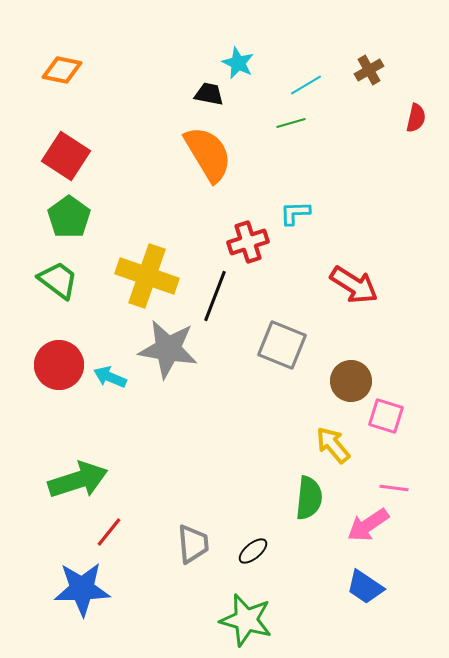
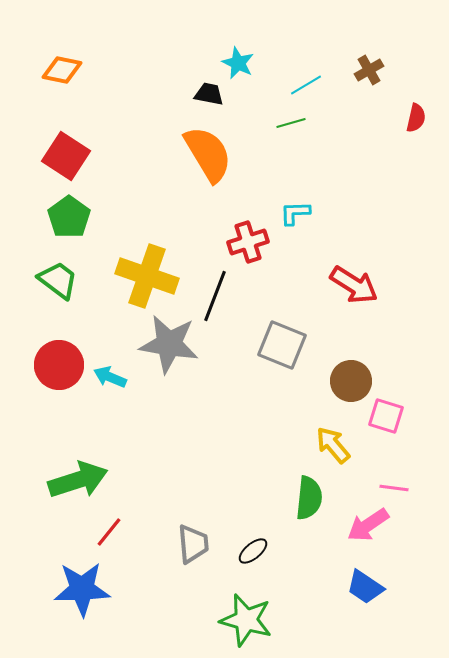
gray star: moved 1 px right, 5 px up
